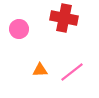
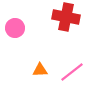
red cross: moved 2 px right, 1 px up
pink circle: moved 4 px left, 1 px up
